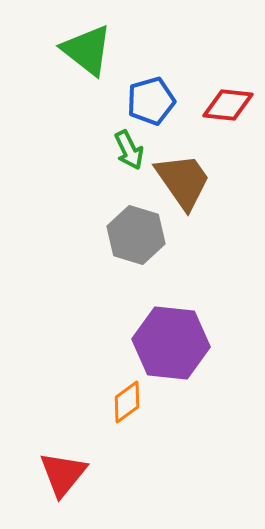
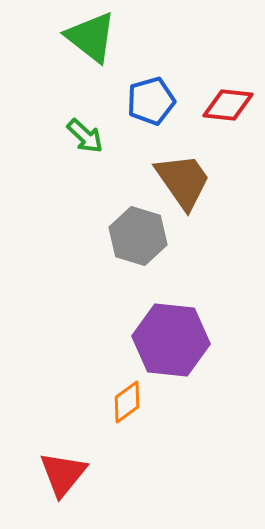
green triangle: moved 4 px right, 13 px up
green arrow: moved 44 px left, 14 px up; rotated 21 degrees counterclockwise
gray hexagon: moved 2 px right, 1 px down
purple hexagon: moved 3 px up
